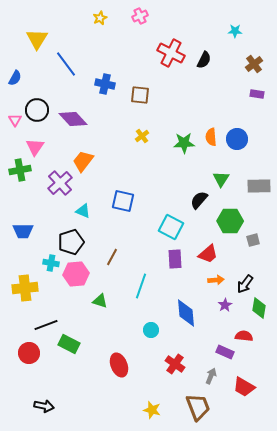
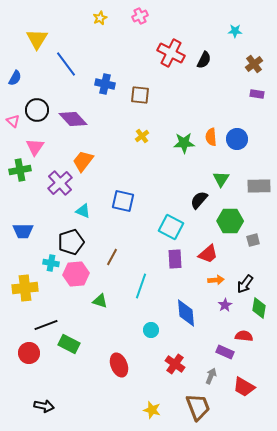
pink triangle at (15, 120): moved 2 px left, 1 px down; rotated 16 degrees counterclockwise
